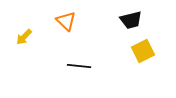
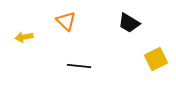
black trapezoid: moved 2 px left, 3 px down; rotated 45 degrees clockwise
yellow arrow: rotated 36 degrees clockwise
yellow square: moved 13 px right, 8 px down
